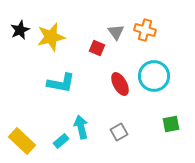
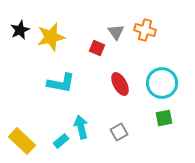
cyan circle: moved 8 px right, 7 px down
green square: moved 7 px left, 6 px up
